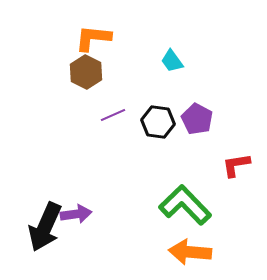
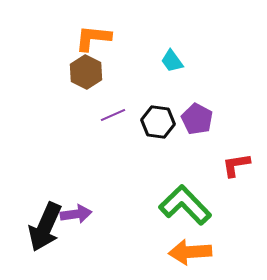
orange arrow: rotated 9 degrees counterclockwise
